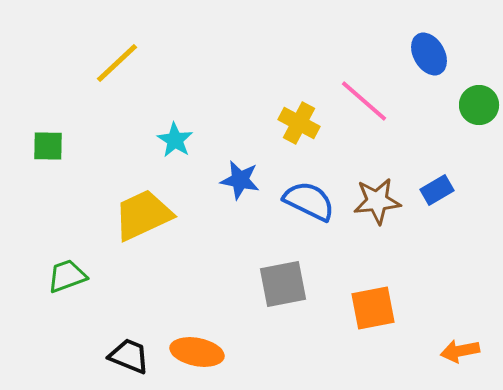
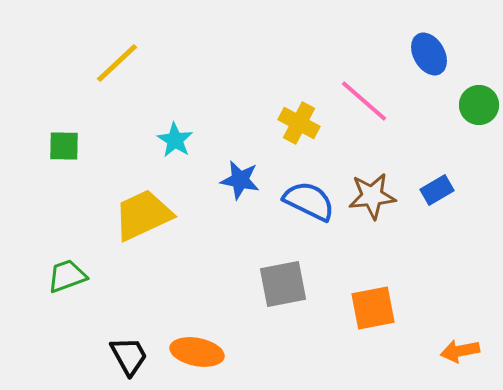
green square: moved 16 px right
brown star: moved 5 px left, 5 px up
black trapezoid: rotated 39 degrees clockwise
